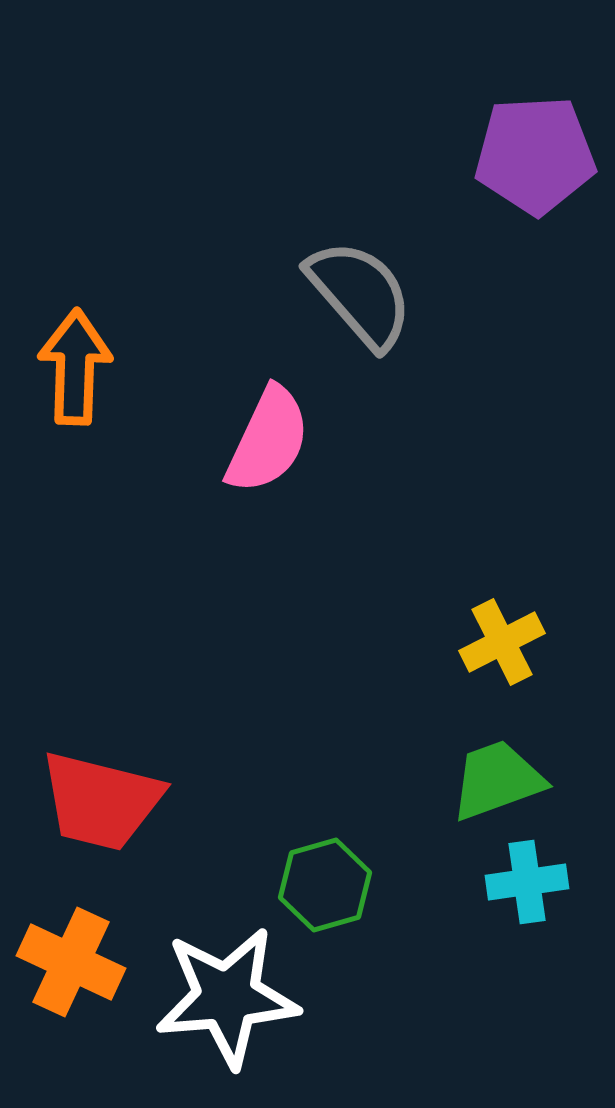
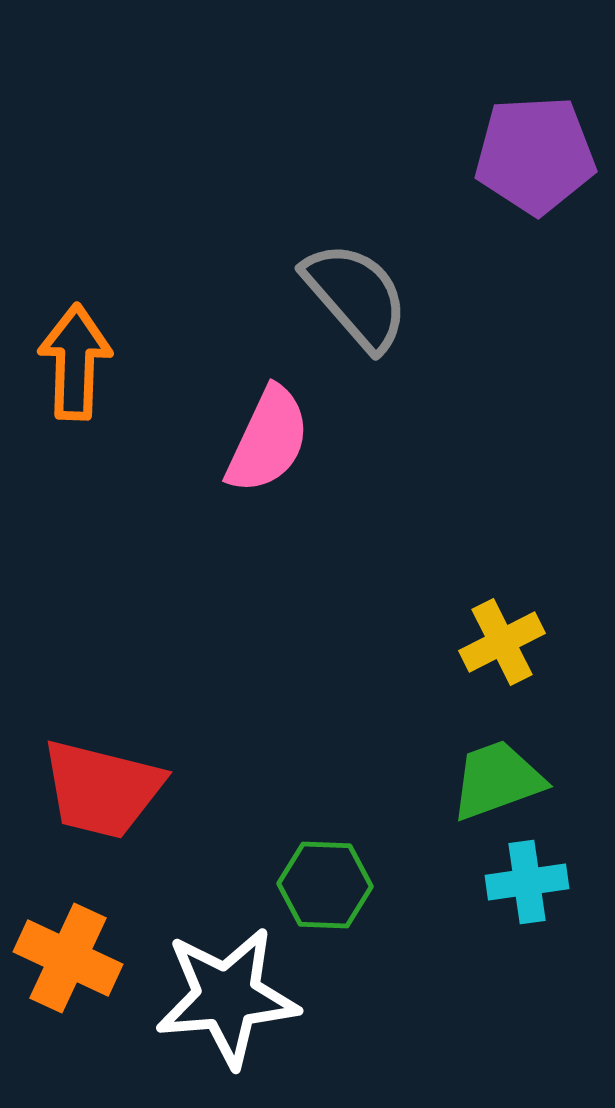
gray semicircle: moved 4 px left, 2 px down
orange arrow: moved 5 px up
red trapezoid: moved 1 px right, 12 px up
green hexagon: rotated 18 degrees clockwise
orange cross: moved 3 px left, 4 px up
